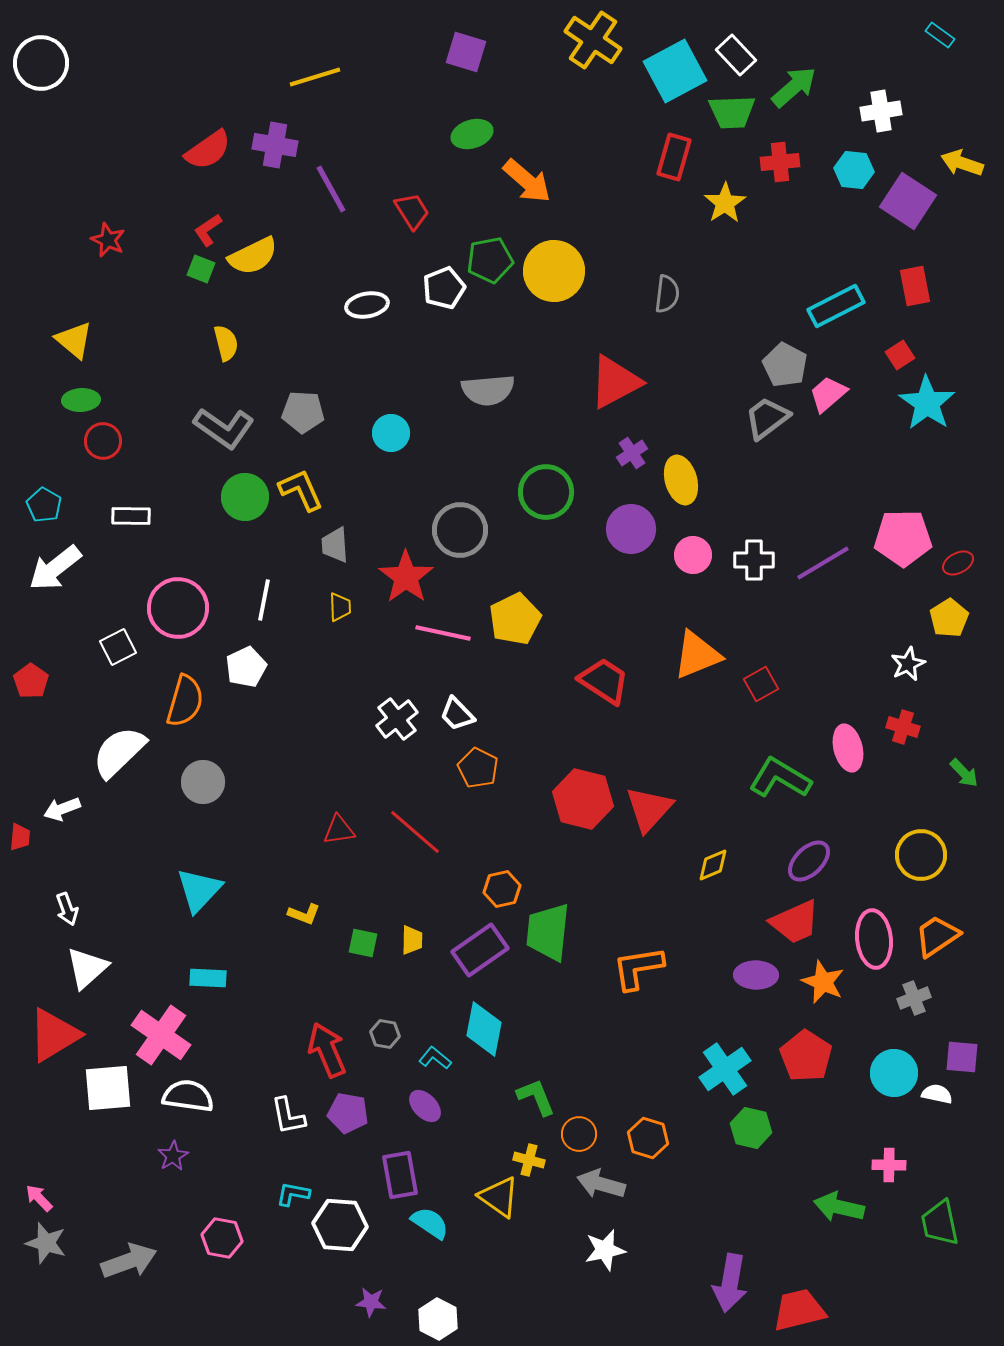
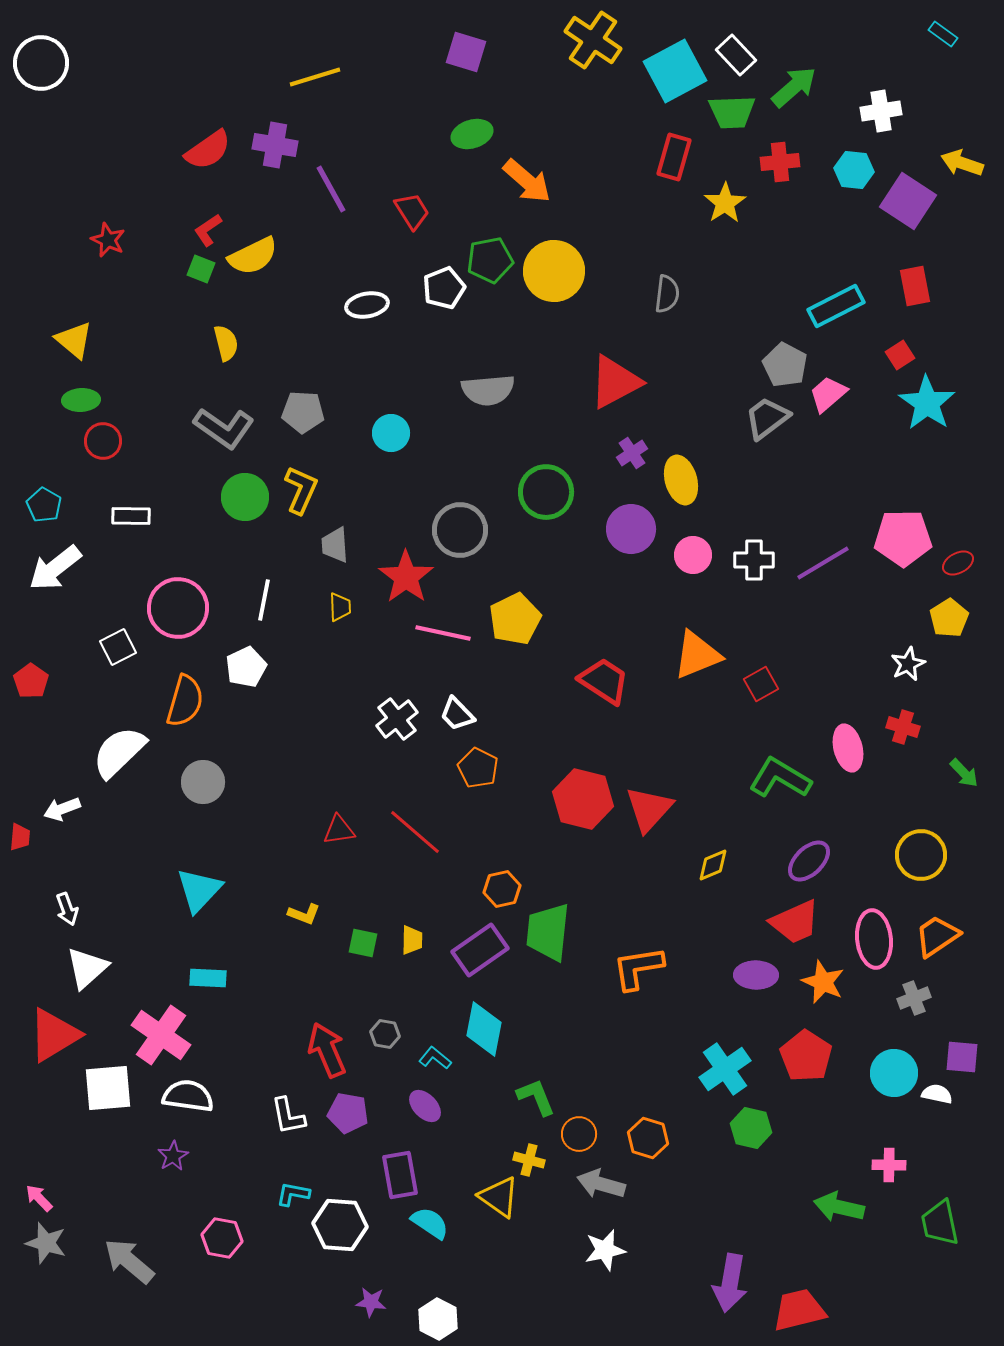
cyan rectangle at (940, 35): moved 3 px right, 1 px up
yellow L-shape at (301, 490): rotated 48 degrees clockwise
gray arrow at (129, 1261): rotated 120 degrees counterclockwise
